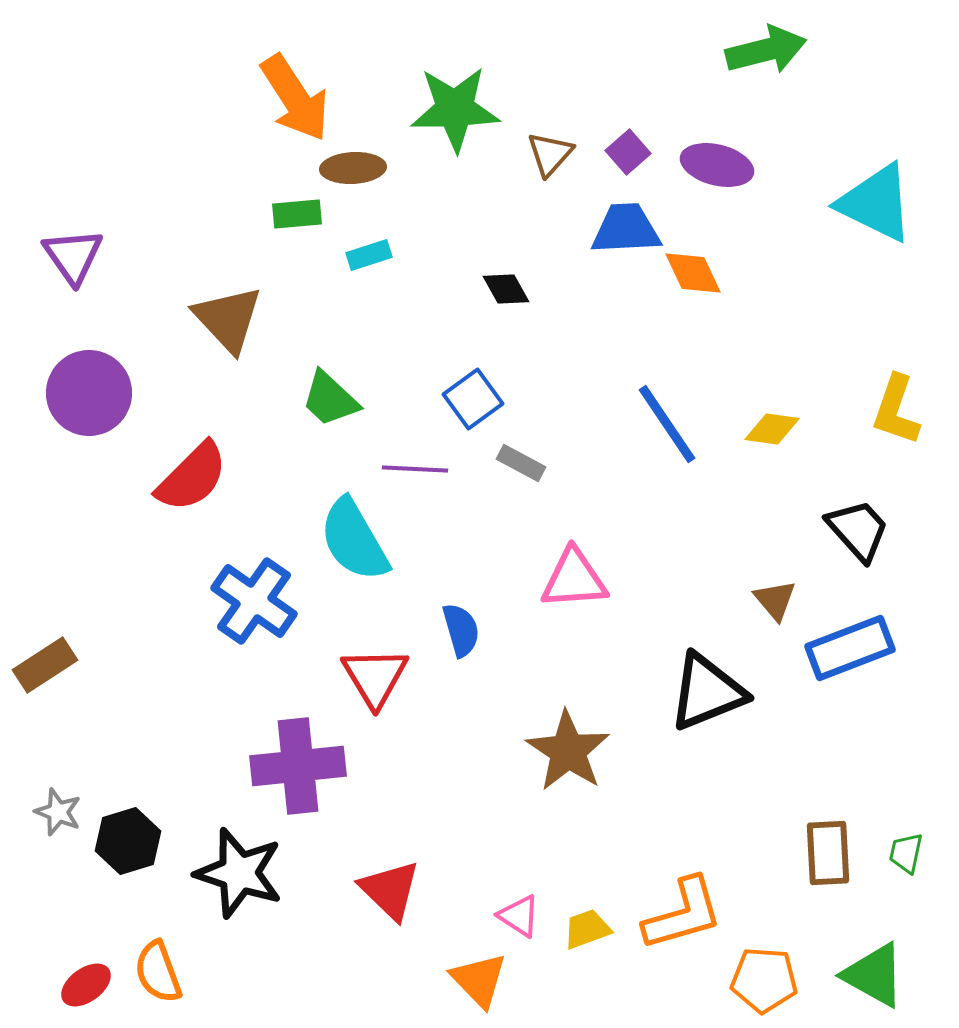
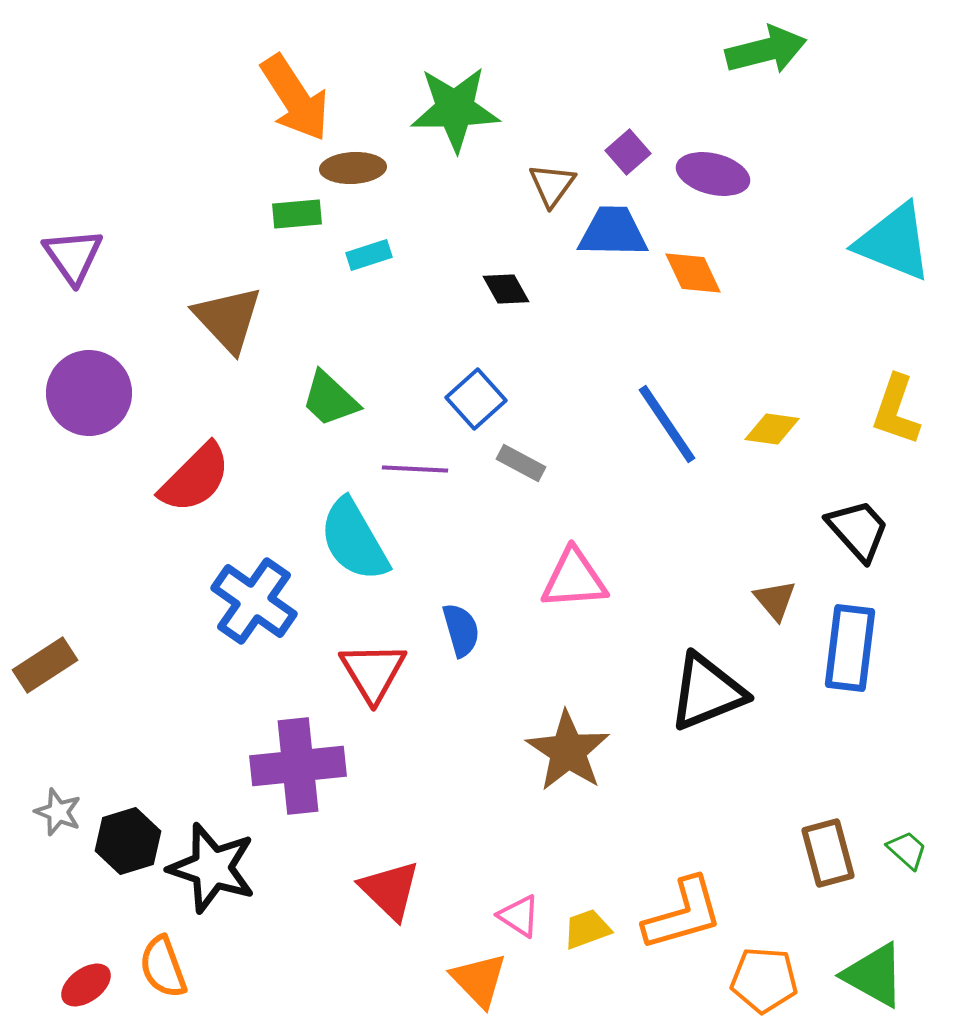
brown triangle at (550, 154): moved 2 px right, 31 px down; rotated 6 degrees counterclockwise
purple ellipse at (717, 165): moved 4 px left, 9 px down
cyan triangle at (876, 203): moved 18 px right, 39 px down; rotated 4 degrees counterclockwise
blue trapezoid at (626, 229): moved 13 px left, 3 px down; rotated 4 degrees clockwise
blue square at (473, 399): moved 3 px right; rotated 6 degrees counterclockwise
red semicircle at (192, 477): moved 3 px right, 1 px down
blue rectangle at (850, 648): rotated 62 degrees counterclockwise
red triangle at (375, 677): moved 2 px left, 5 px up
brown rectangle at (828, 853): rotated 12 degrees counterclockwise
green trapezoid at (906, 853): moved 1 px right, 3 px up; rotated 120 degrees clockwise
black star at (239, 873): moved 27 px left, 5 px up
orange semicircle at (158, 972): moved 5 px right, 5 px up
